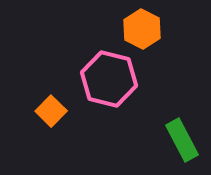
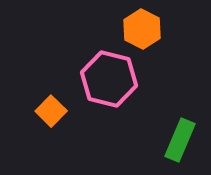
green rectangle: moved 2 px left; rotated 51 degrees clockwise
